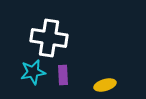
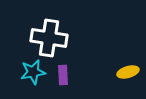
yellow ellipse: moved 23 px right, 13 px up
